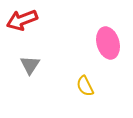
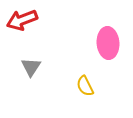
pink ellipse: rotated 12 degrees clockwise
gray triangle: moved 1 px right, 2 px down
